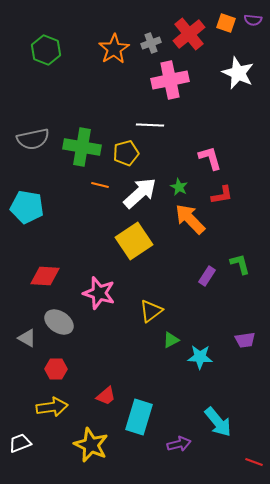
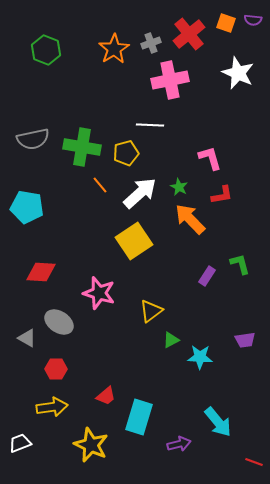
orange line: rotated 36 degrees clockwise
red diamond: moved 4 px left, 4 px up
